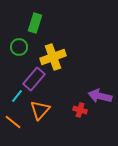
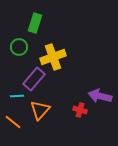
cyan line: rotated 48 degrees clockwise
